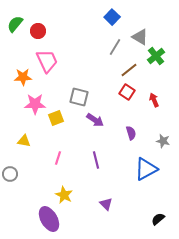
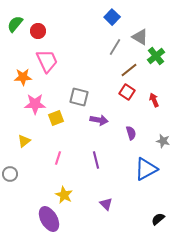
purple arrow: moved 4 px right; rotated 24 degrees counterclockwise
yellow triangle: rotated 48 degrees counterclockwise
